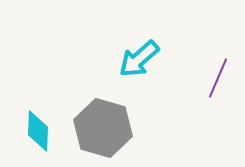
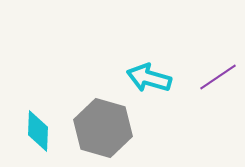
cyan arrow: moved 10 px right, 19 px down; rotated 57 degrees clockwise
purple line: moved 1 px up; rotated 33 degrees clockwise
